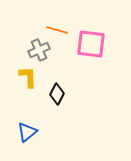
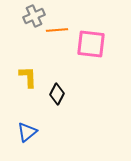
orange line: rotated 20 degrees counterclockwise
gray cross: moved 5 px left, 34 px up
